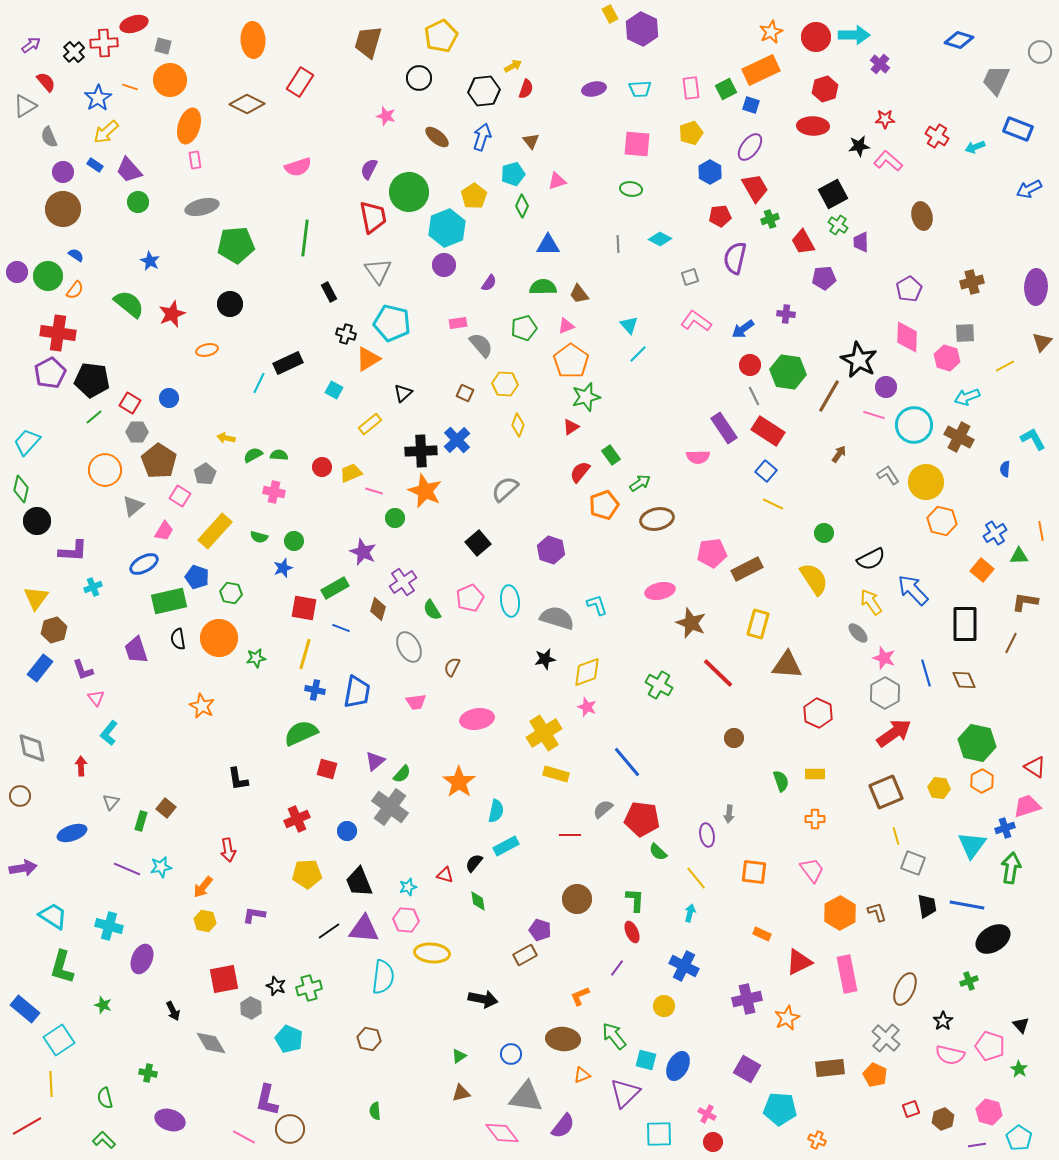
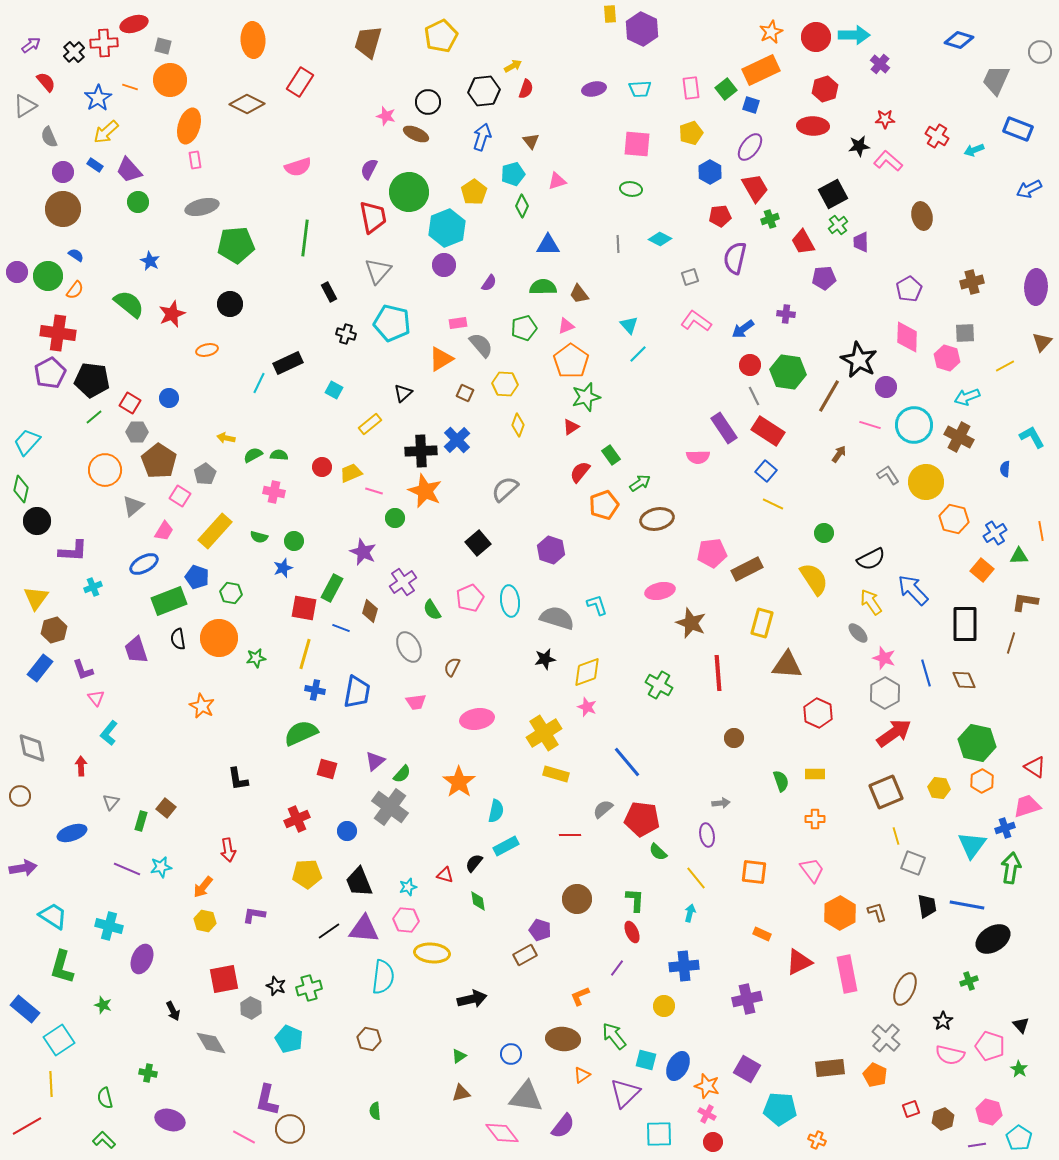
yellow rectangle at (610, 14): rotated 24 degrees clockwise
black circle at (419, 78): moved 9 px right, 24 px down
green square at (726, 89): rotated 10 degrees counterclockwise
brown ellipse at (437, 137): moved 21 px left, 3 px up; rotated 15 degrees counterclockwise
cyan arrow at (975, 147): moved 1 px left, 3 px down
yellow pentagon at (474, 196): moved 4 px up
green cross at (838, 225): rotated 18 degrees clockwise
gray triangle at (378, 271): rotated 16 degrees clockwise
orange triangle at (368, 359): moved 73 px right
pink line at (874, 415): moved 4 px left, 10 px down
cyan L-shape at (1033, 439): moved 1 px left, 2 px up
orange hexagon at (942, 521): moved 12 px right, 2 px up
green rectangle at (335, 588): moved 3 px left; rotated 32 degrees counterclockwise
green rectangle at (169, 601): rotated 8 degrees counterclockwise
brown diamond at (378, 609): moved 8 px left, 2 px down
yellow rectangle at (758, 624): moved 4 px right, 1 px up
brown line at (1011, 643): rotated 10 degrees counterclockwise
red line at (718, 673): rotated 42 degrees clockwise
gray arrow at (729, 814): moved 8 px left, 11 px up; rotated 102 degrees counterclockwise
blue cross at (684, 966): rotated 32 degrees counterclockwise
black arrow at (483, 999): moved 11 px left; rotated 24 degrees counterclockwise
orange star at (787, 1018): moved 80 px left, 68 px down; rotated 30 degrees counterclockwise
orange triangle at (582, 1075): rotated 12 degrees counterclockwise
